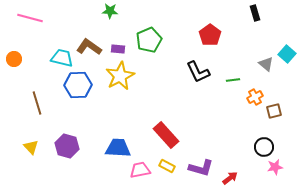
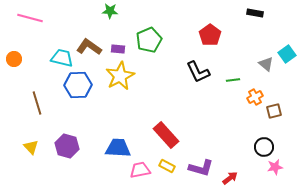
black rectangle: rotated 63 degrees counterclockwise
cyan square: rotated 12 degrees clockwise
